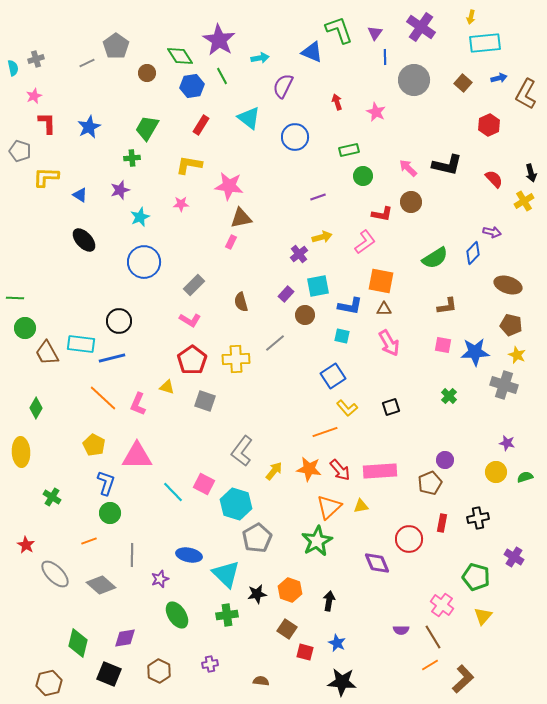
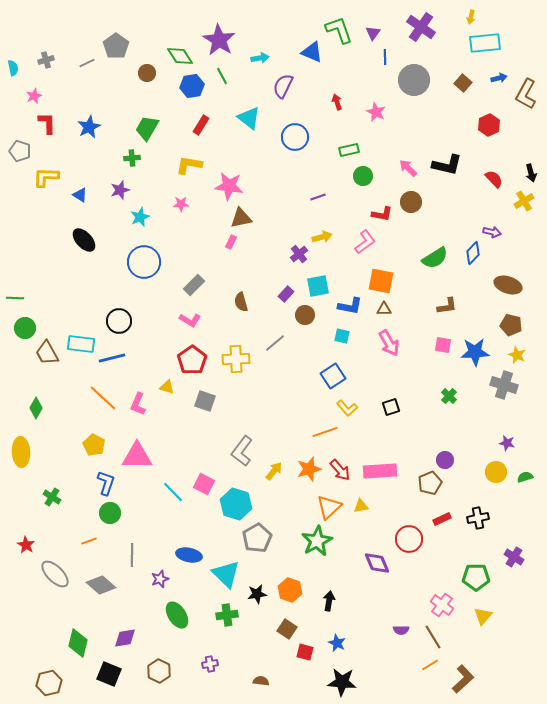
purple triangle at (375, 33): moved 2 px left
gray cross at (36, 59): moved 10 px right, 1 px down
orange star at (309, 469): rotated 25 degrees counterclockwise
red rectangle at (442, 523): moved 4 px up; rotated 54 degrees clockwise
green pentagon at (476, 577): rotated 16 degrees counterclockwise
